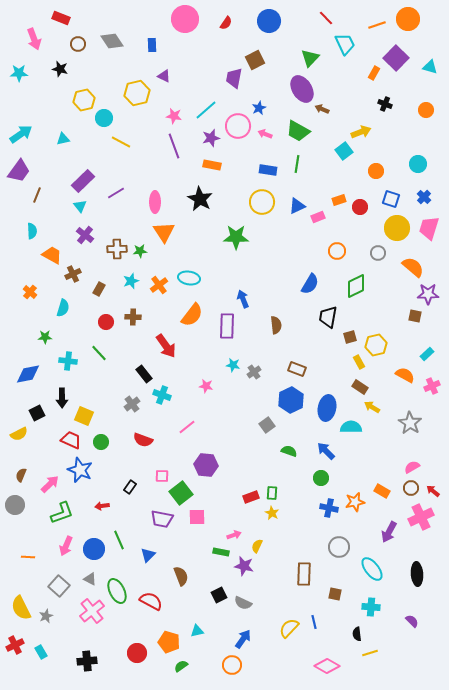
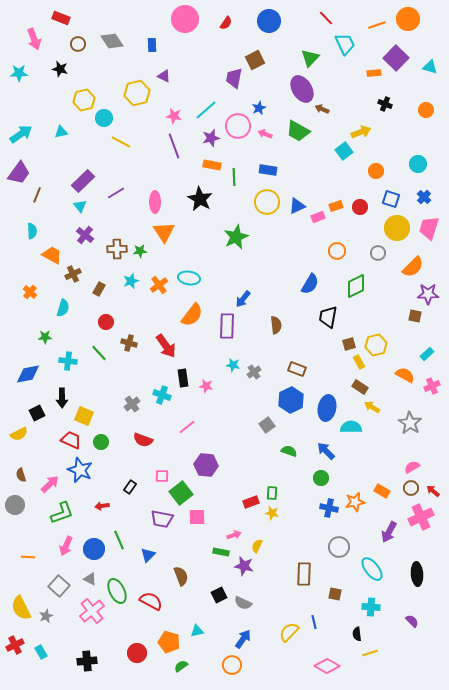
orange rectangle at (374, 73): rotated 56 degrees clockwise
cyan triangle at (63, 139): moved 2 px left, 7 px up
green line at (297, 164): moved 63 px left, 13 px down; rotated 12 degrees counterclockwise
purple trapezoid at (19, 171): moved 2 px down
orange rectangle at (339, 200): moved 3 px left, 6 px down
yellow circle at (262, 202): moved 5 px right
green star at (236, 237): rotated 25 degrees counterclockwise
orange semicircle at (413, 267): rotated 95 degrees clockwise
blue arrow at (243, 299): rotated 120 degrees counterclockwise
brown cross at (133, 317): moved 4 px left, 26 px down; rotated 14 degrees clockwise
brown square at (350, 337): moved 1 px left, 7 px down
black rectangle at (144, 374): moved 39 px right, 4 px down; rotated 30 degrees clockwise
brown semicircle at (21, 475): rotated 40 degrees counterclockwise
red rectangle at (251, 497): moved 5 px down
yellow star at (272, 513): rotated 16 degrees counterclockwise
yellow semicircle at (289, 628): moved 4 px down
